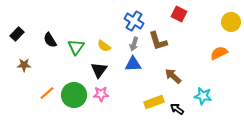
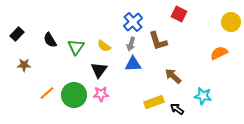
blue cross: moved 1 px left, 1 px down; rotated 18 degrees clockwise
gray arrow: moved 3 px left
